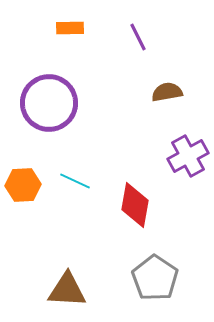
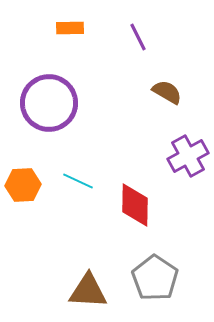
brown semicircle: rotated 40 degrees clockwise
cyan line: moved 3 px right
red diamond: rotated 9 degrees counterclockwise
brown triangle: moved 21 px right, 1 px down
